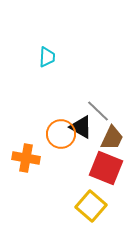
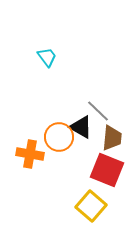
cyan trapezoid: rotated 40 degrees counterclockwise
orange circle: moved 2 px left, 3 px down
brown trapezoid: rotated 20 degrees counterclockwise
orange cross: moved 4 px right, 4 px up
red square: moved 1 px right, 2 px down
